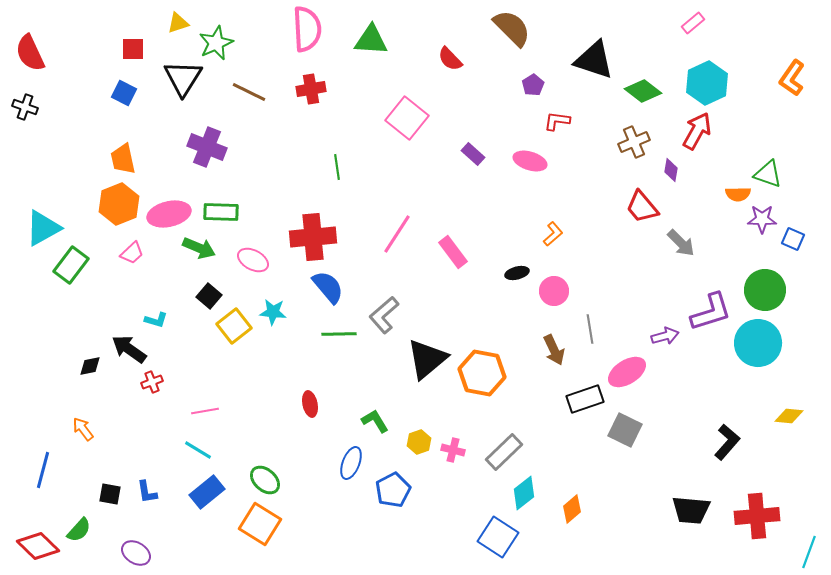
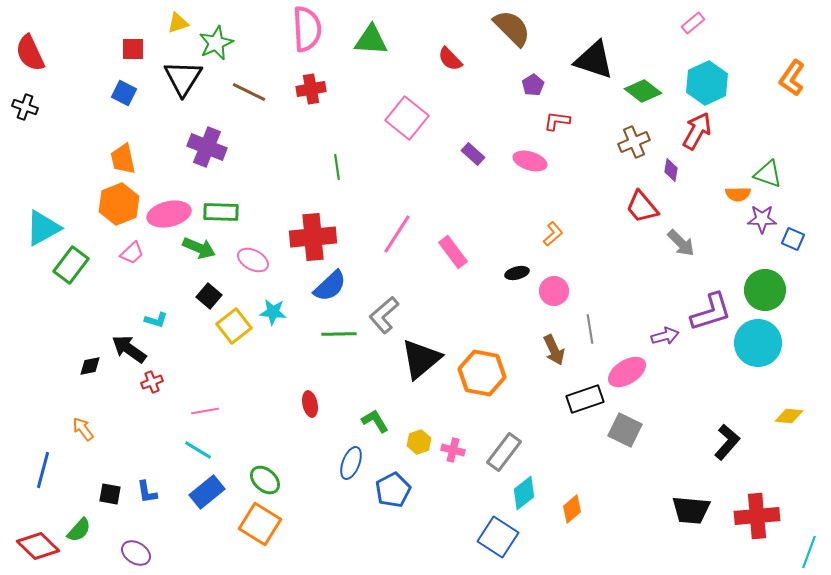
blue semicircle at (328, 287): moved 2 px right, 1 px up; rotated 87 degrees clockwise
black triangle at (427, 359): moved 6 px left
gray rectangle at (504, 452): rotated 9 degrees counterclockwise
